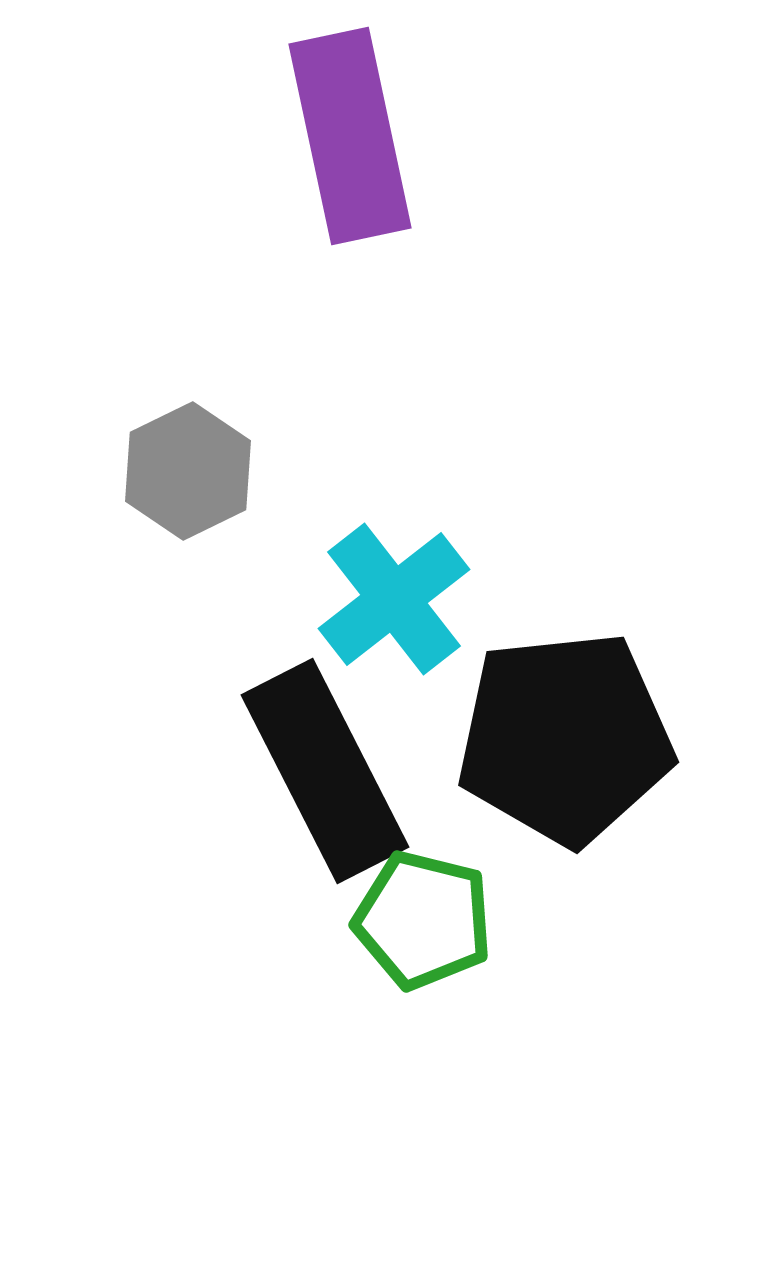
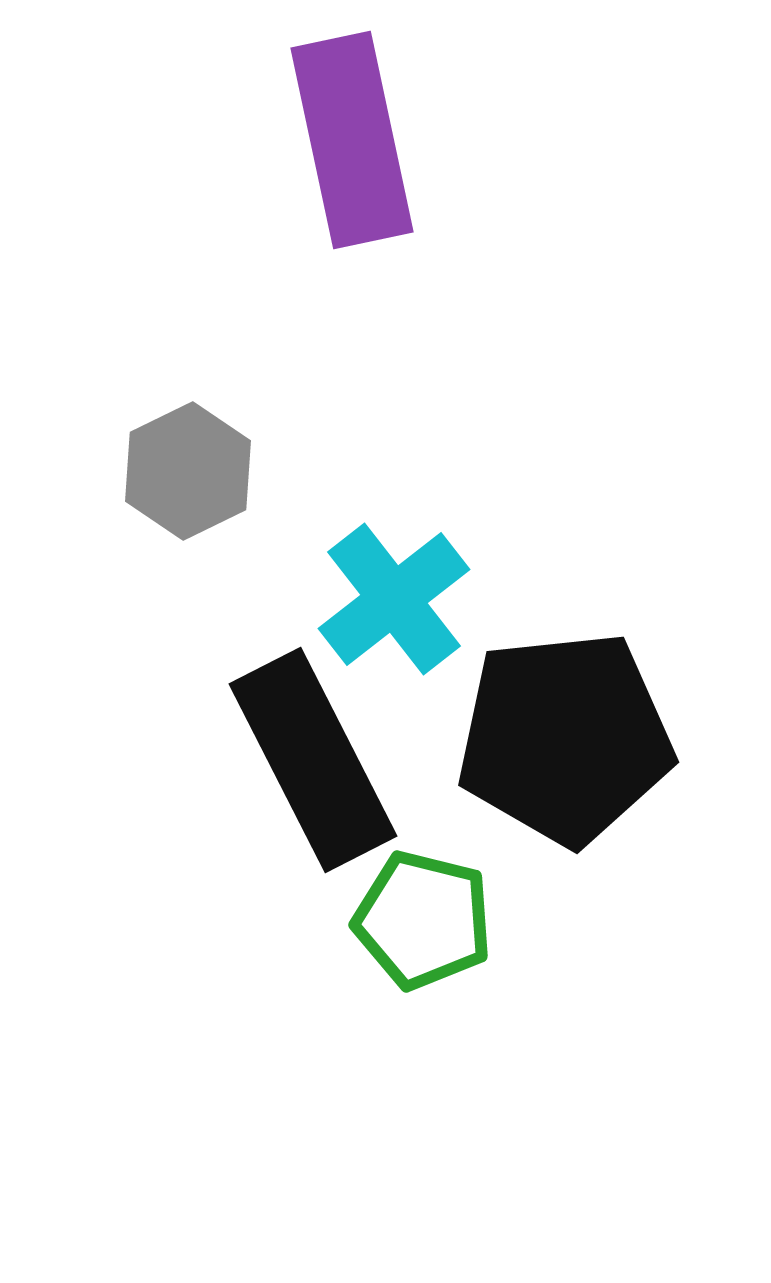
purple rectangle: moved 2 px right, 4 px down
black rectangle: moved 12 px left, 11 px up
